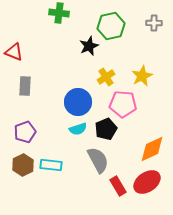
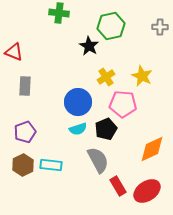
gray cross: moved 6 px right, 4 px down
black star: rotated 18 degrees counterclockwise
yellow star: rotated 20 degrees counterclockwise
red ellipse: moved 9 px down
